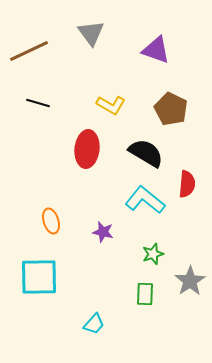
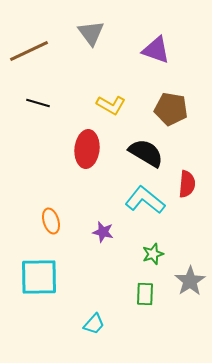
brown pentagon: rotated 16 degrees counterclockwise
